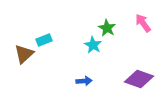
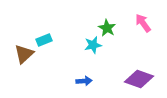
cyan star: rotated 30 degrees clockwise
